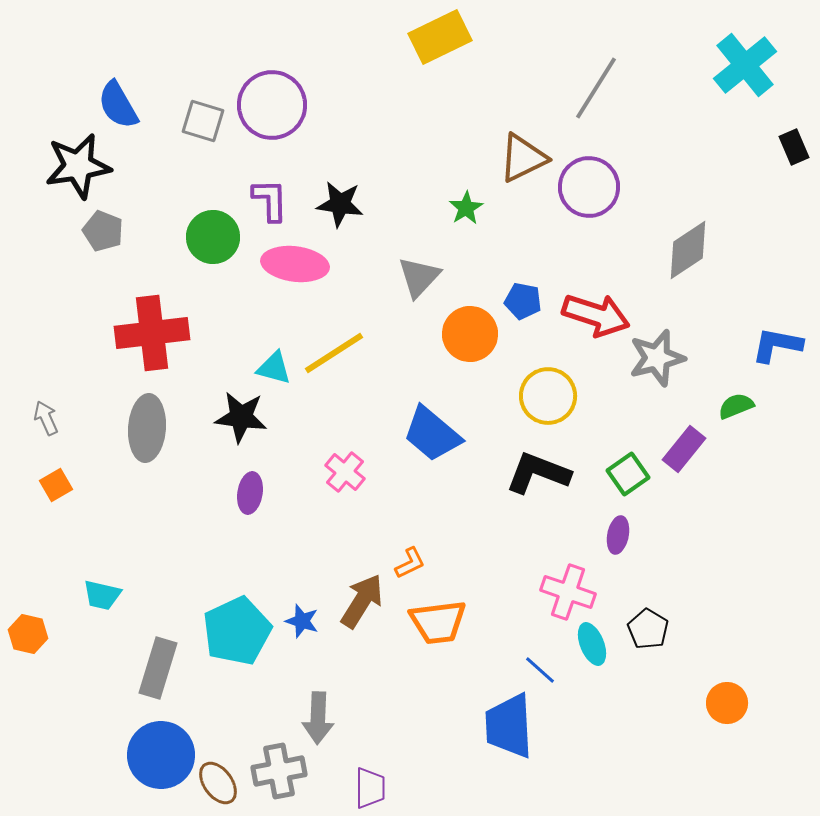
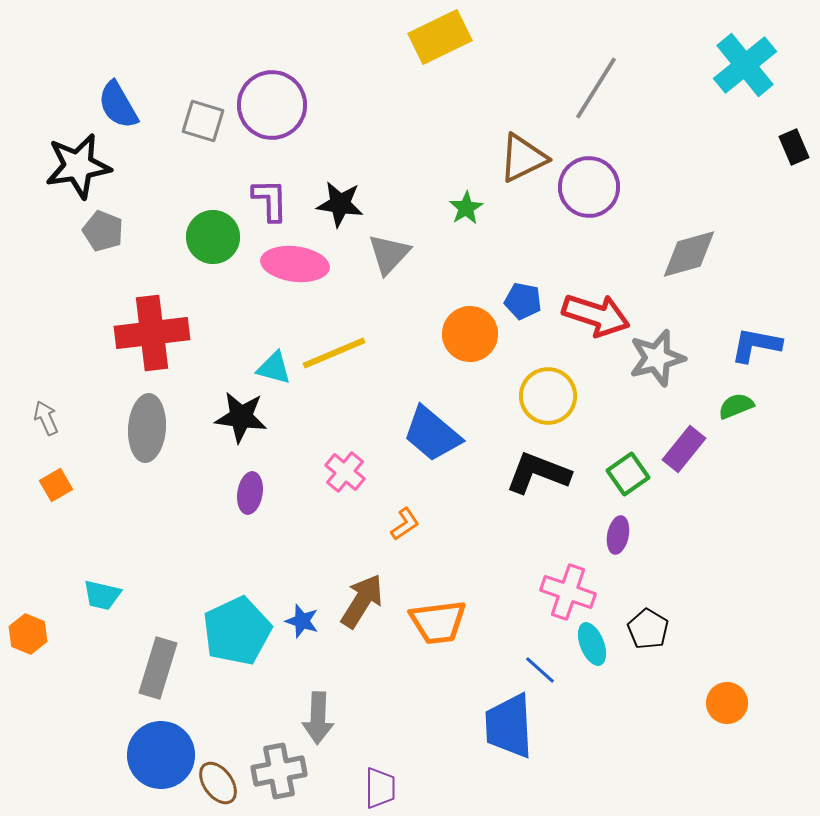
gray diamond at (688, 250): moved 1 px right, 4 px down; rotated 18 degrees clockwise
gray triangle at (419, 277): moved 30 px left, 23 px up
blue L-shape at (777, 345): moved 21 px left
yellow line at (334, 353): rotated 10 degrees clockwise
orange L-shape at (410, 563): moved 5 px left, 39 px up; rotated 8 degrees counterclockwise
orange hexagon at (28, 634): rotated 9 degrees clockwise
purple trapezoid at (370, 788): moved 10 px right
